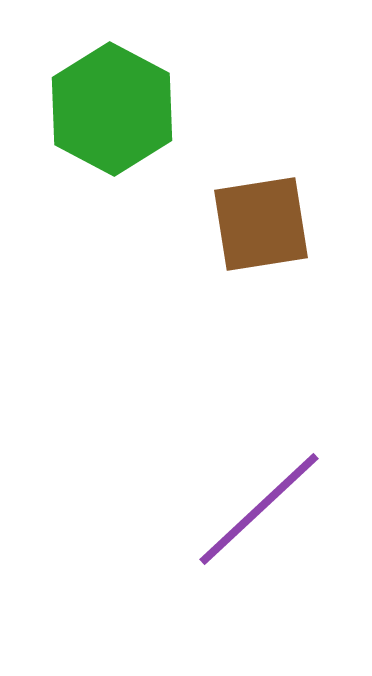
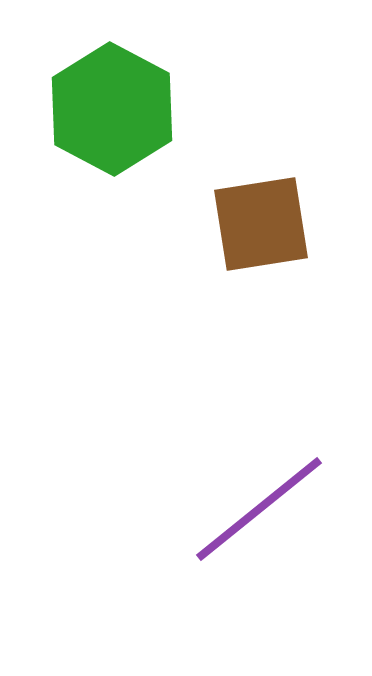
purple line: rotated 4 degrees clockwise
